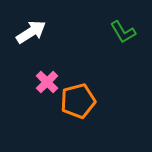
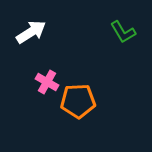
pink cross: rotated 15 degrees counterclockwise
orange pentagon: rotated 12 degrees clockwise
